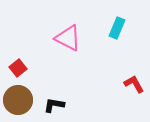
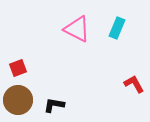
pink triangle: moved 9 px right, 9 px up
red square: rotated 18 degrees clockwise
